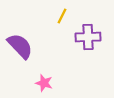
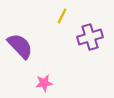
purple cross: moved 2 px right; rotated 15 degrees counterclockwise
pink star: rotated 24 degrees counterclockwise
